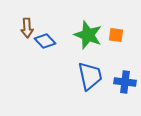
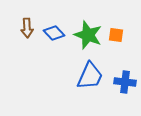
blue diamond: moved 9 px right, 8 px up
blue trapezoid: rotated 36 degrees clockwise
